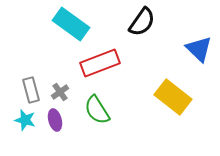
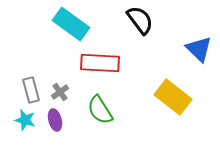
black semicircle: moved 2 px left, 2 px up; rotated 72 degrees counterclockwise
red rectangle: rotated 24 degrees clockwise
green semicircle: moved 3 px right
